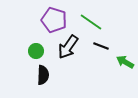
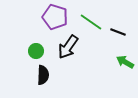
purple pentagon: moved 1 px right, 3 px up
black line: moved 17 px right, 14 px up
